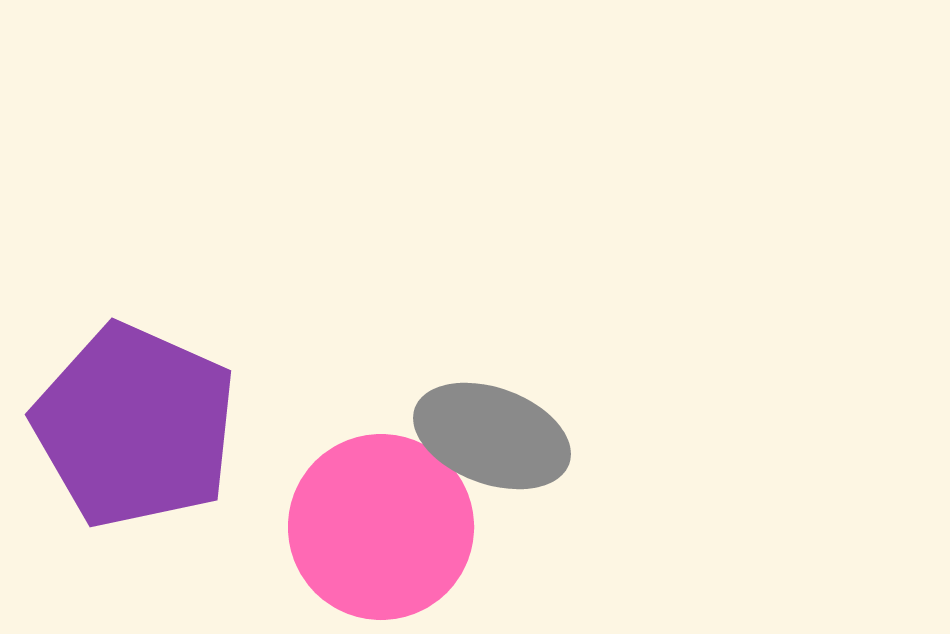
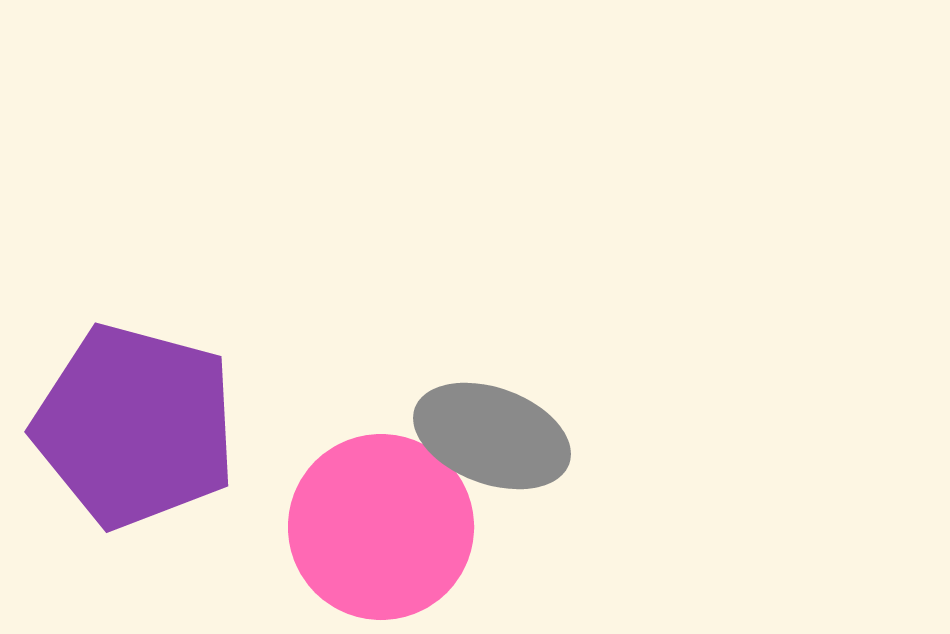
purple pentagon: rotated 9 degrees counterclockwise
